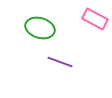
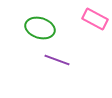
purple line: moved 3 px left, 2 px up
